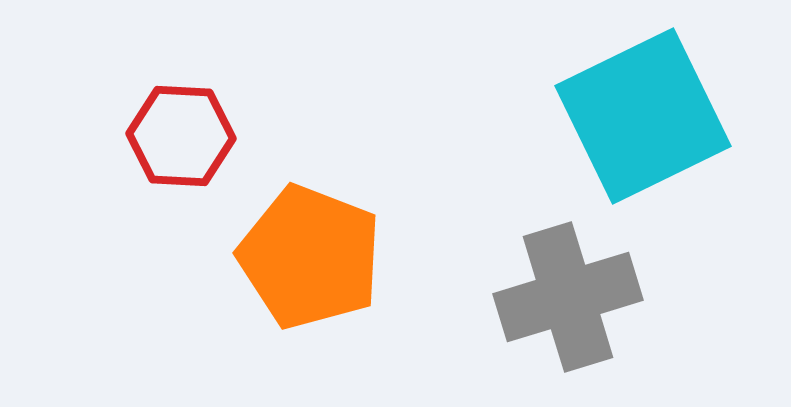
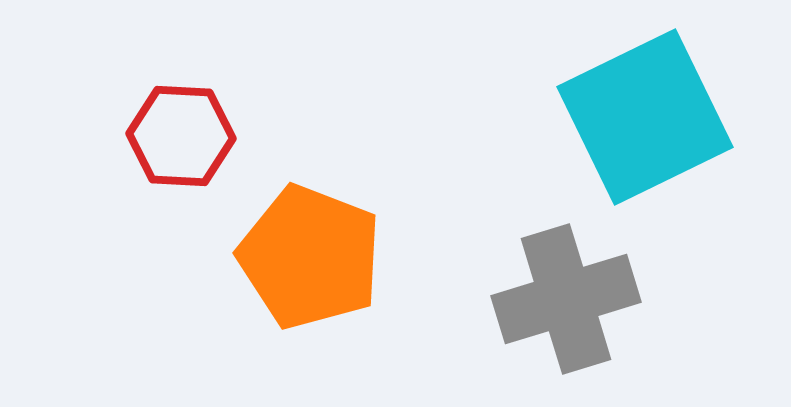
cyan square: moved 2 px right, 1 px down
gray cross: moved 2 px left, 2 px down
